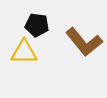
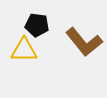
yellow triangle: moved 2 px up
